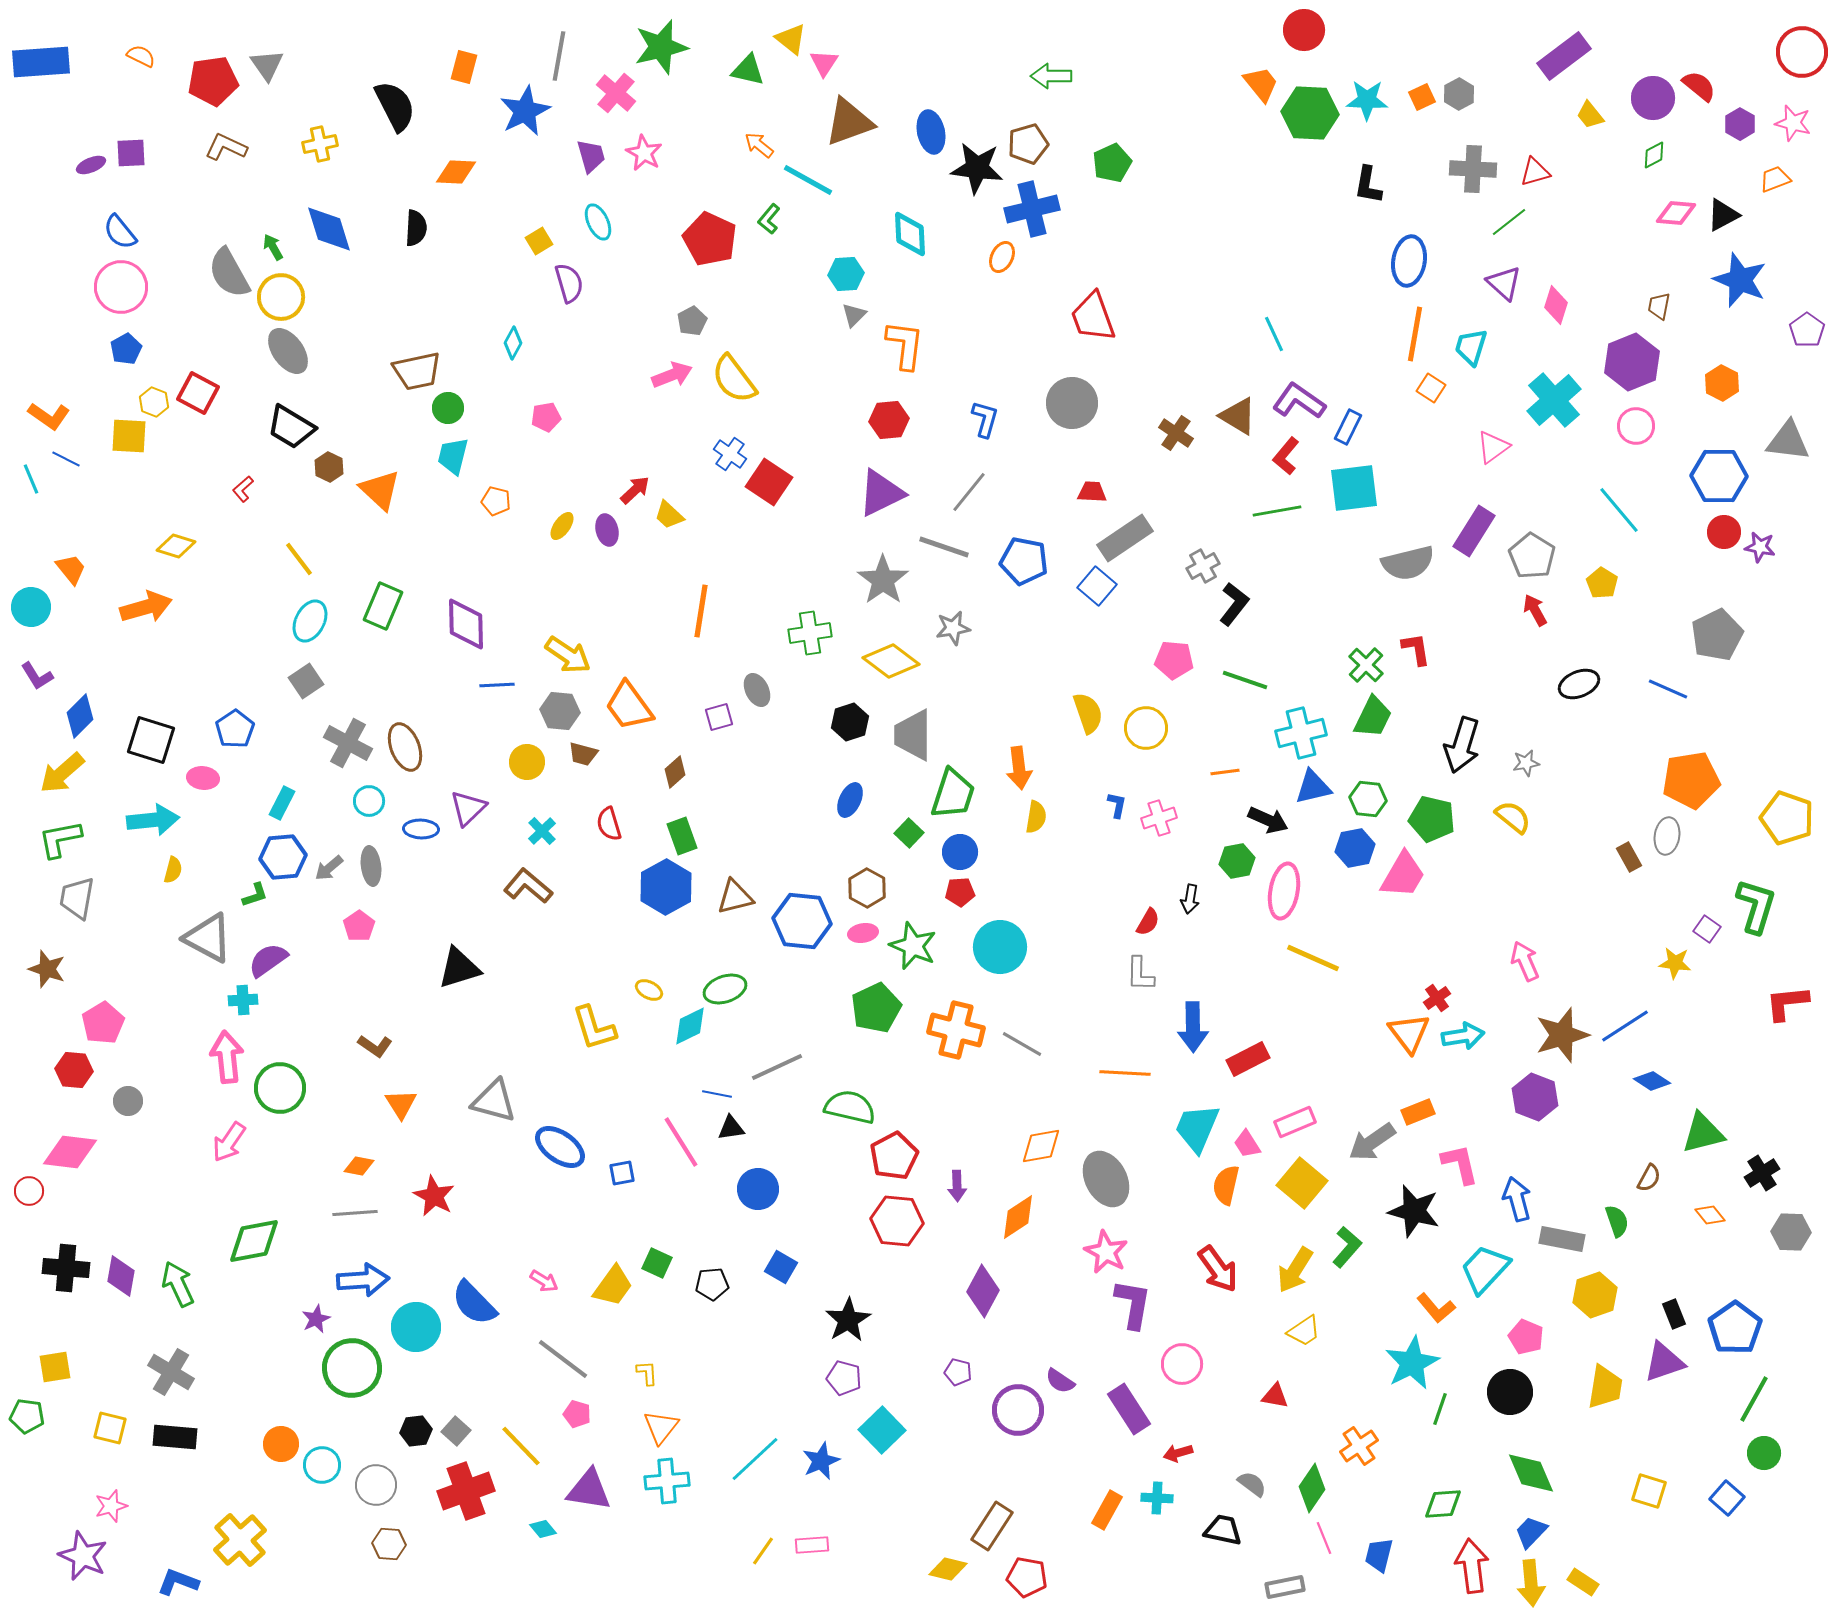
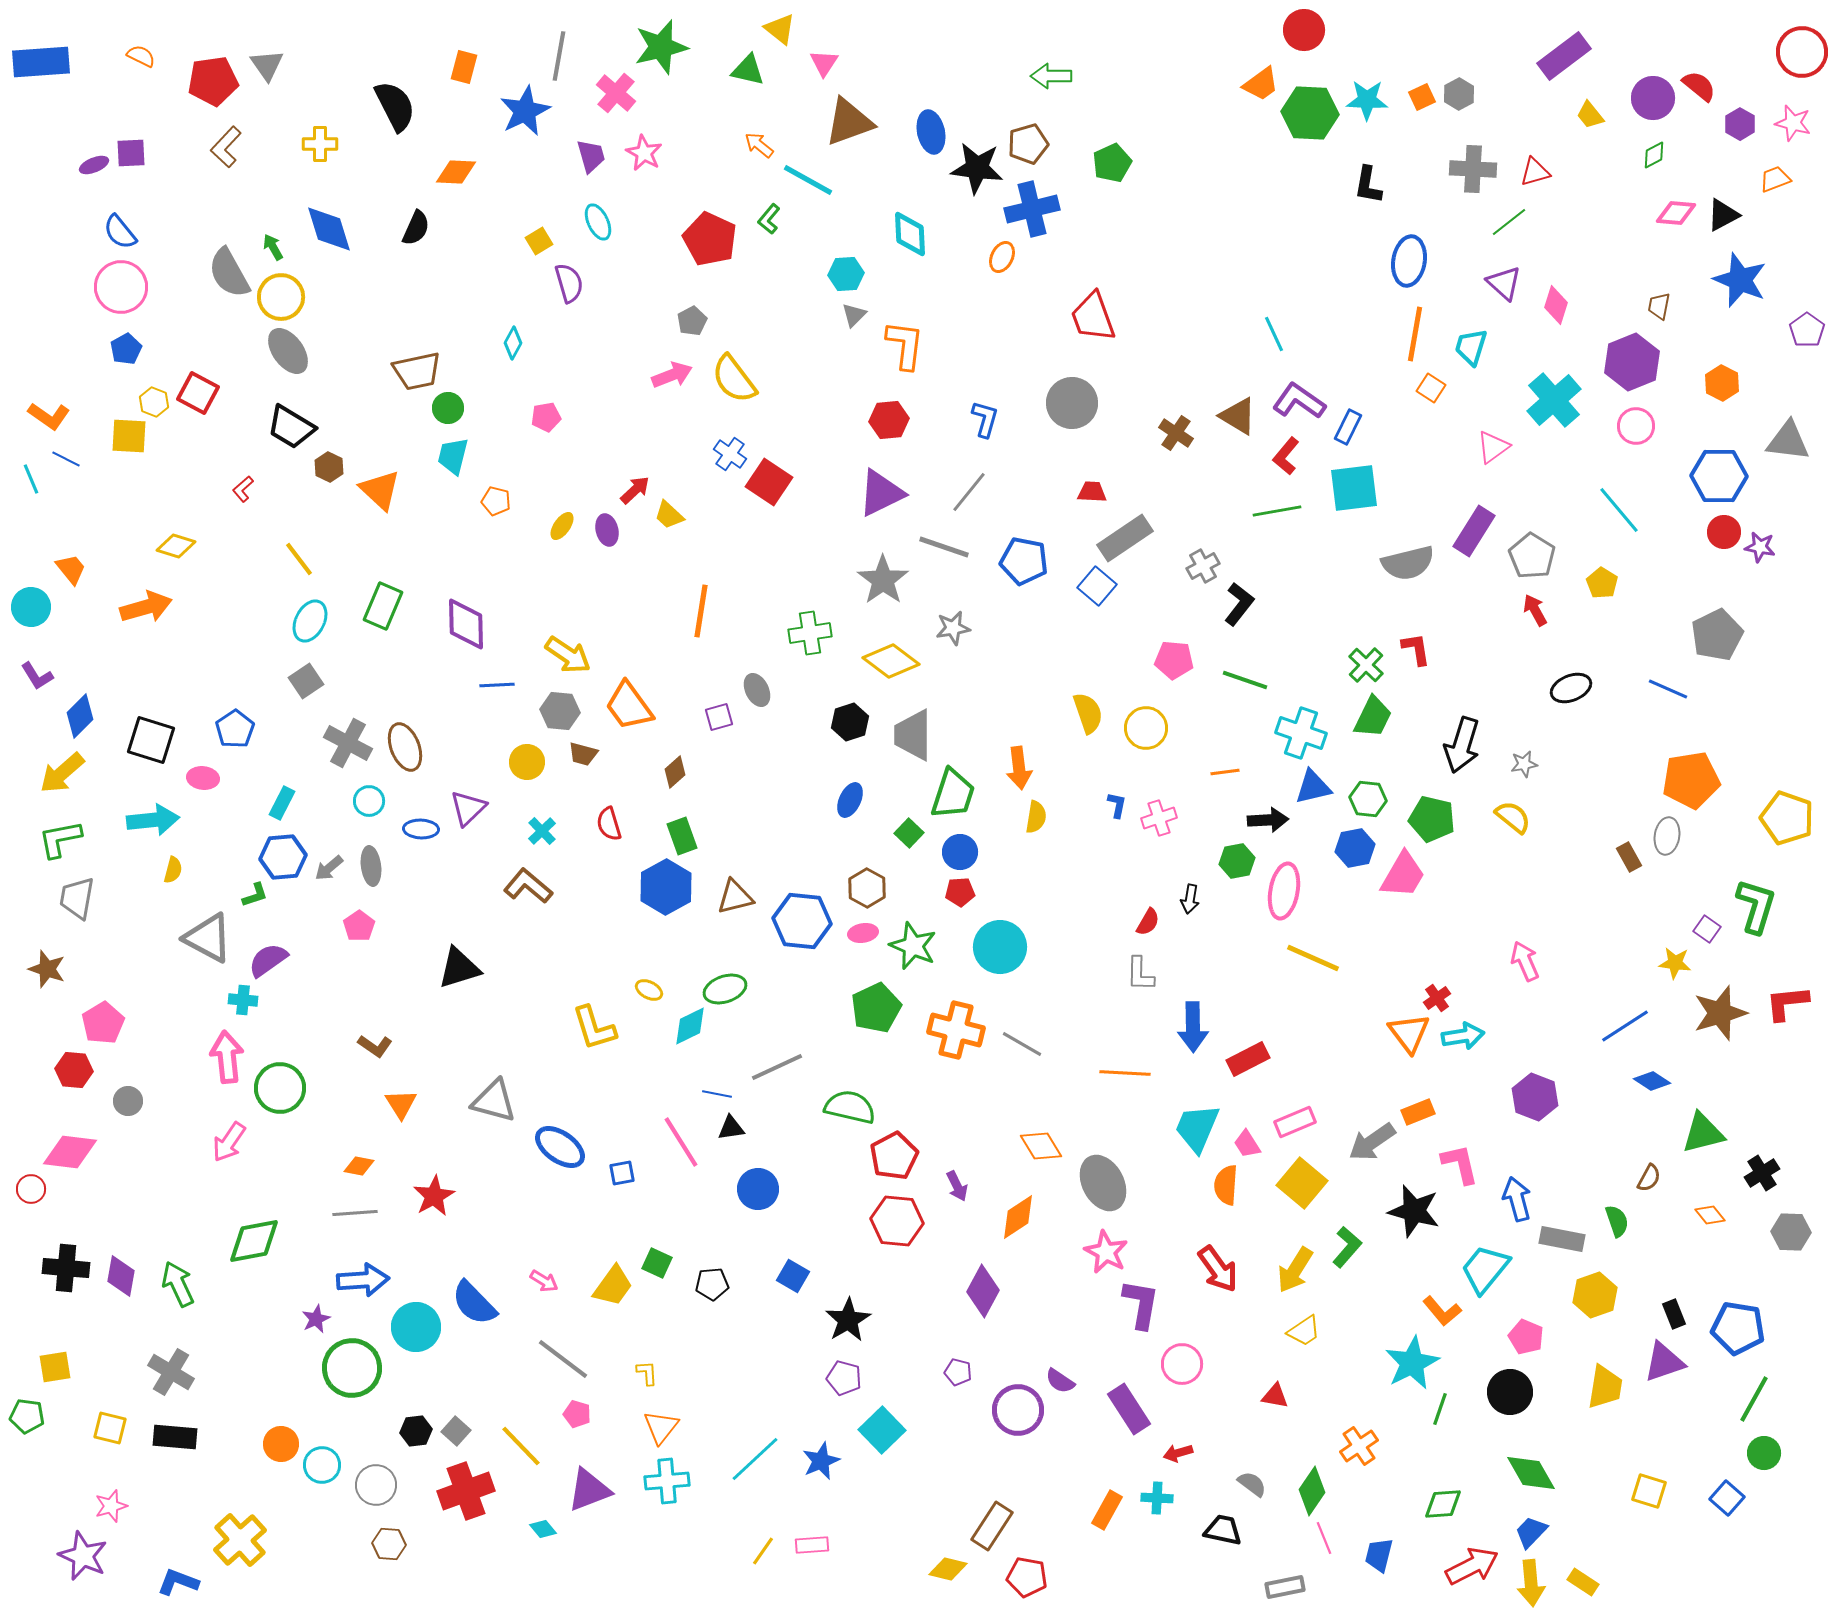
yellow triangle at (791, 39): moved 11 px left, 10 px up
orange trapezoid at (1261, 84): rotated 93 degrees clockwise
yellow cross at (320, 144): rotated 12 degrees clockwise
brown L-shape at (226, 147): rotated 72 degrees counterclockwise
purple ellipse at (91, 165): moved 3 px right
black semicircle at (416, 228): rotated 21 degrees clockwise
black L-shape at (1234, 604): moved 5 px right
black ellipse at (1579, 684): moved 8 px left, 4 px down
cyan cross at (1301, 733): rotated 33 degrees clockwise
gray star at (1526, 763): moved 2 px left, 1 px down
black arrow at (1268, 820): rotated 27 degrees counterclockwise
cyan cross at (243, 1000): rotated 8 degrees clockwise
brown star at (1562, 1035): moved 158 px right, 22 px up
orange diamond at (1041, 1146): rotated 69 degrees clockwise
gray ellipse at (1106, 1179): moved 3 px left, 4 px down
orange semicircle at (1226, 1185): rotated 9 degrees counterclockwise
purple arrow at (957, 1186): rotated 24 degrees counterclockwise
red circle at (29, 1191): moved 2 px right, 2 px up
red star at (434, 1196): rotated 15 degrees clockwise
blue square at (781, 1267): moved 12 px right, 9 px down
cyan trapezoid at (1485, 1269): rotated 4 degrees counterclockwise
purple L-shape at (1133, 1304): moved 8 px right
orange L-shape at (1436, 1308): moved 6 px right, 3 px down
blue pentagon at (1735, 1328): moved 3 px right; rotated 28 degrees counterclockwise
green diamond at (1531, 1473): rotated 6 degrees counterclockwise
green diamond at (1312, 1488): moved 3 px down
purple triangle at (589, 1490): rotated 30 degrees counterclockwise
red arrow at (1472, 1566): rotated 70 degrees clockwise
